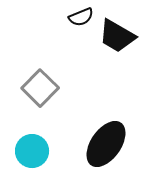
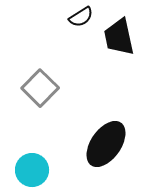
black semicircle: rotated 10 degrees counterclockwise
black trapezoid: moved 2 px right, 1 px down; rotated 48 degrees clockwise
cyan circle: moved 19 px down
